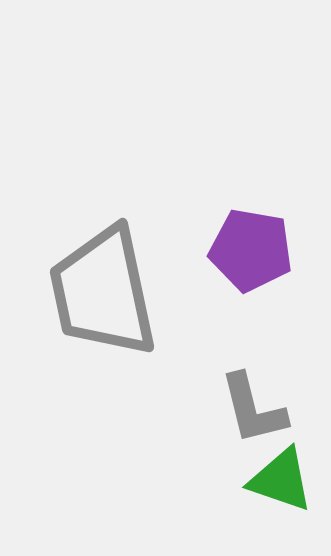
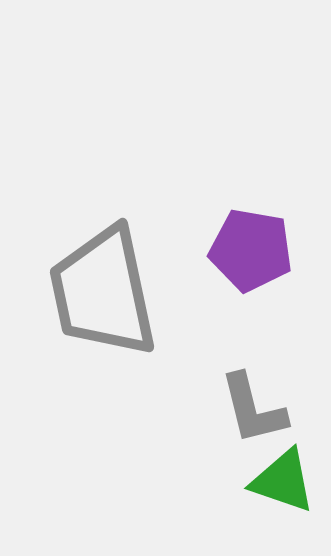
green triangle: moved 2 px right, 1 px down
